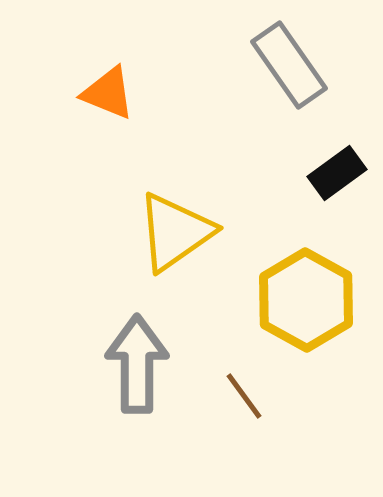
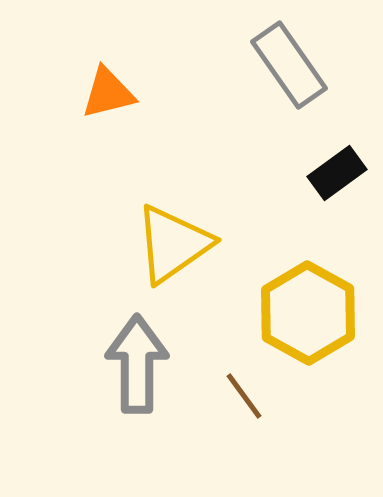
orange triangle: rotated 36 degrees counterclockwise
yellow triangle: moved 2 px left, 12 px down
yellow hexagon: moved 2 px right, 13 px down
